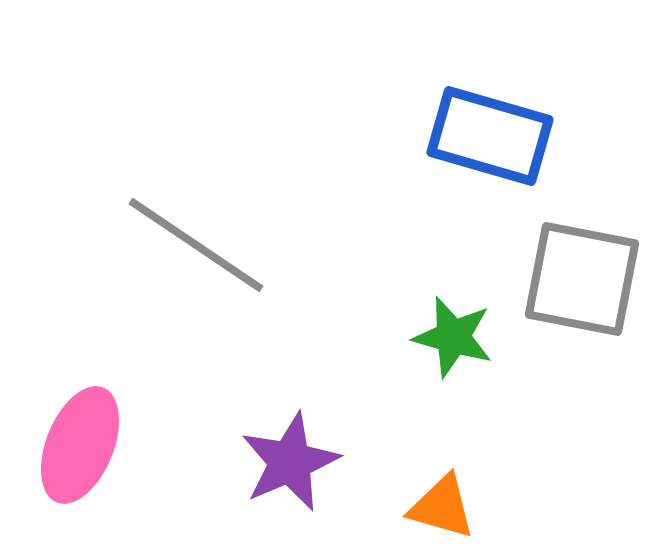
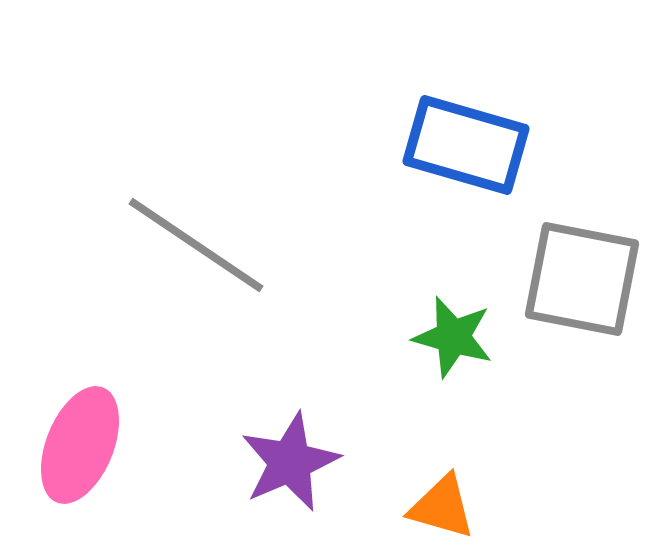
blue rectangle: moved 24 px left, 9 px down
